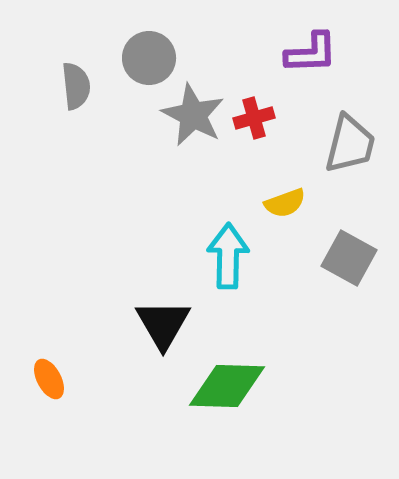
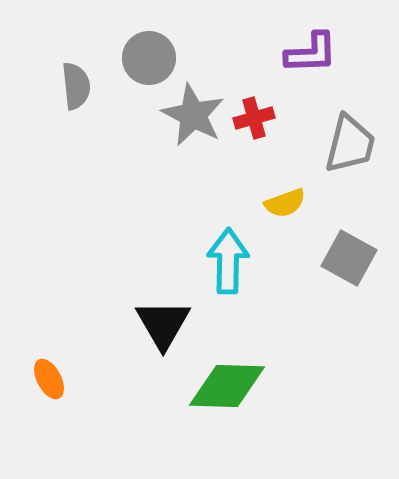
cyan arrow: moved 5 px down
